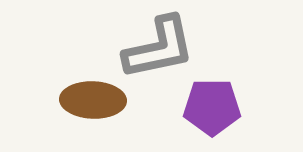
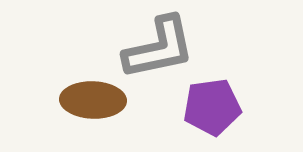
purple pentagon: rotated 8 degrees counterclockwise
